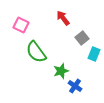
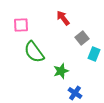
pink square: rotated 28 degrees counterclockwise
green semicircle: moved 2 px left
blue cross: moved 7 px down
